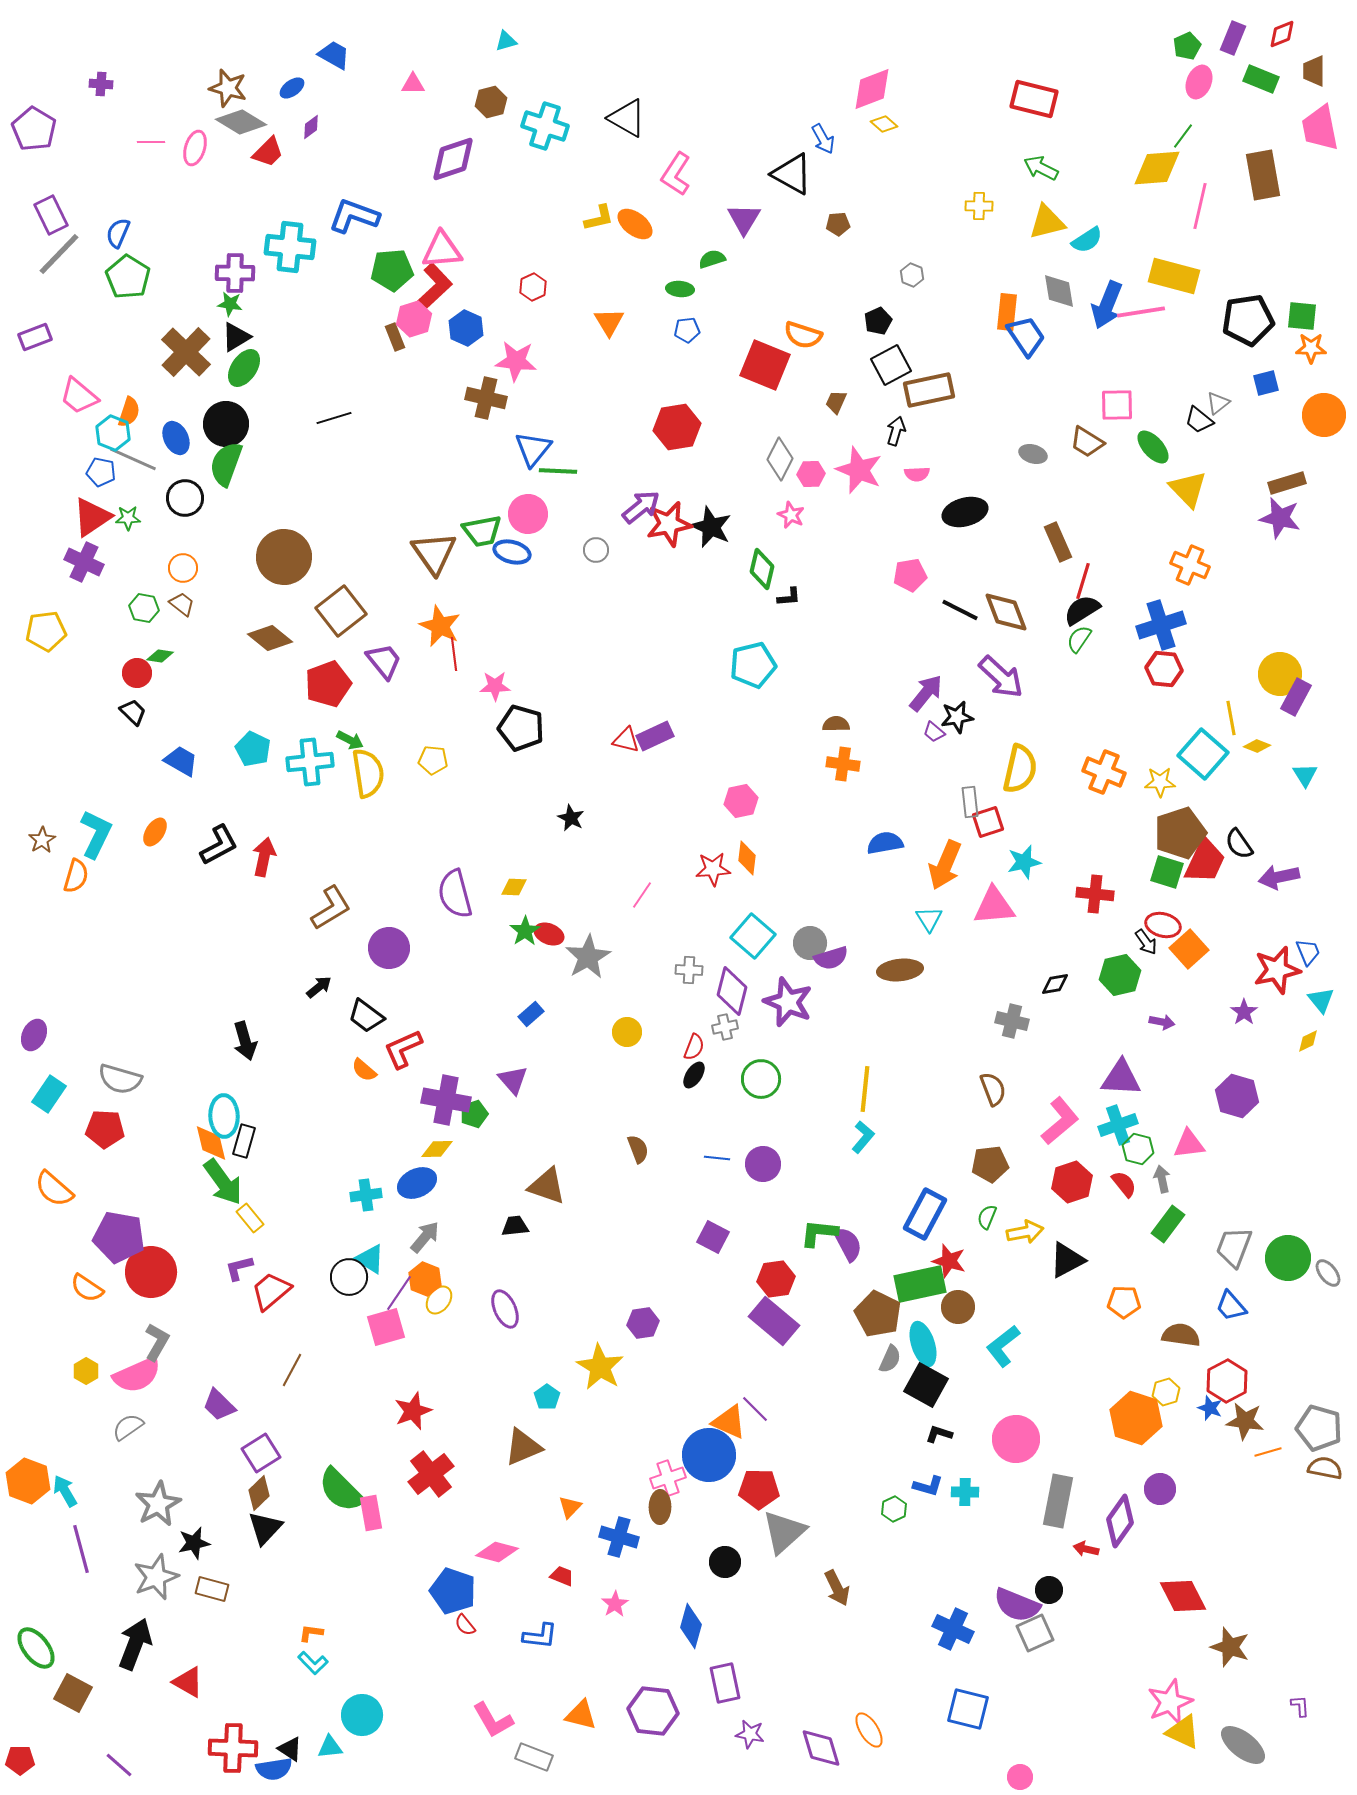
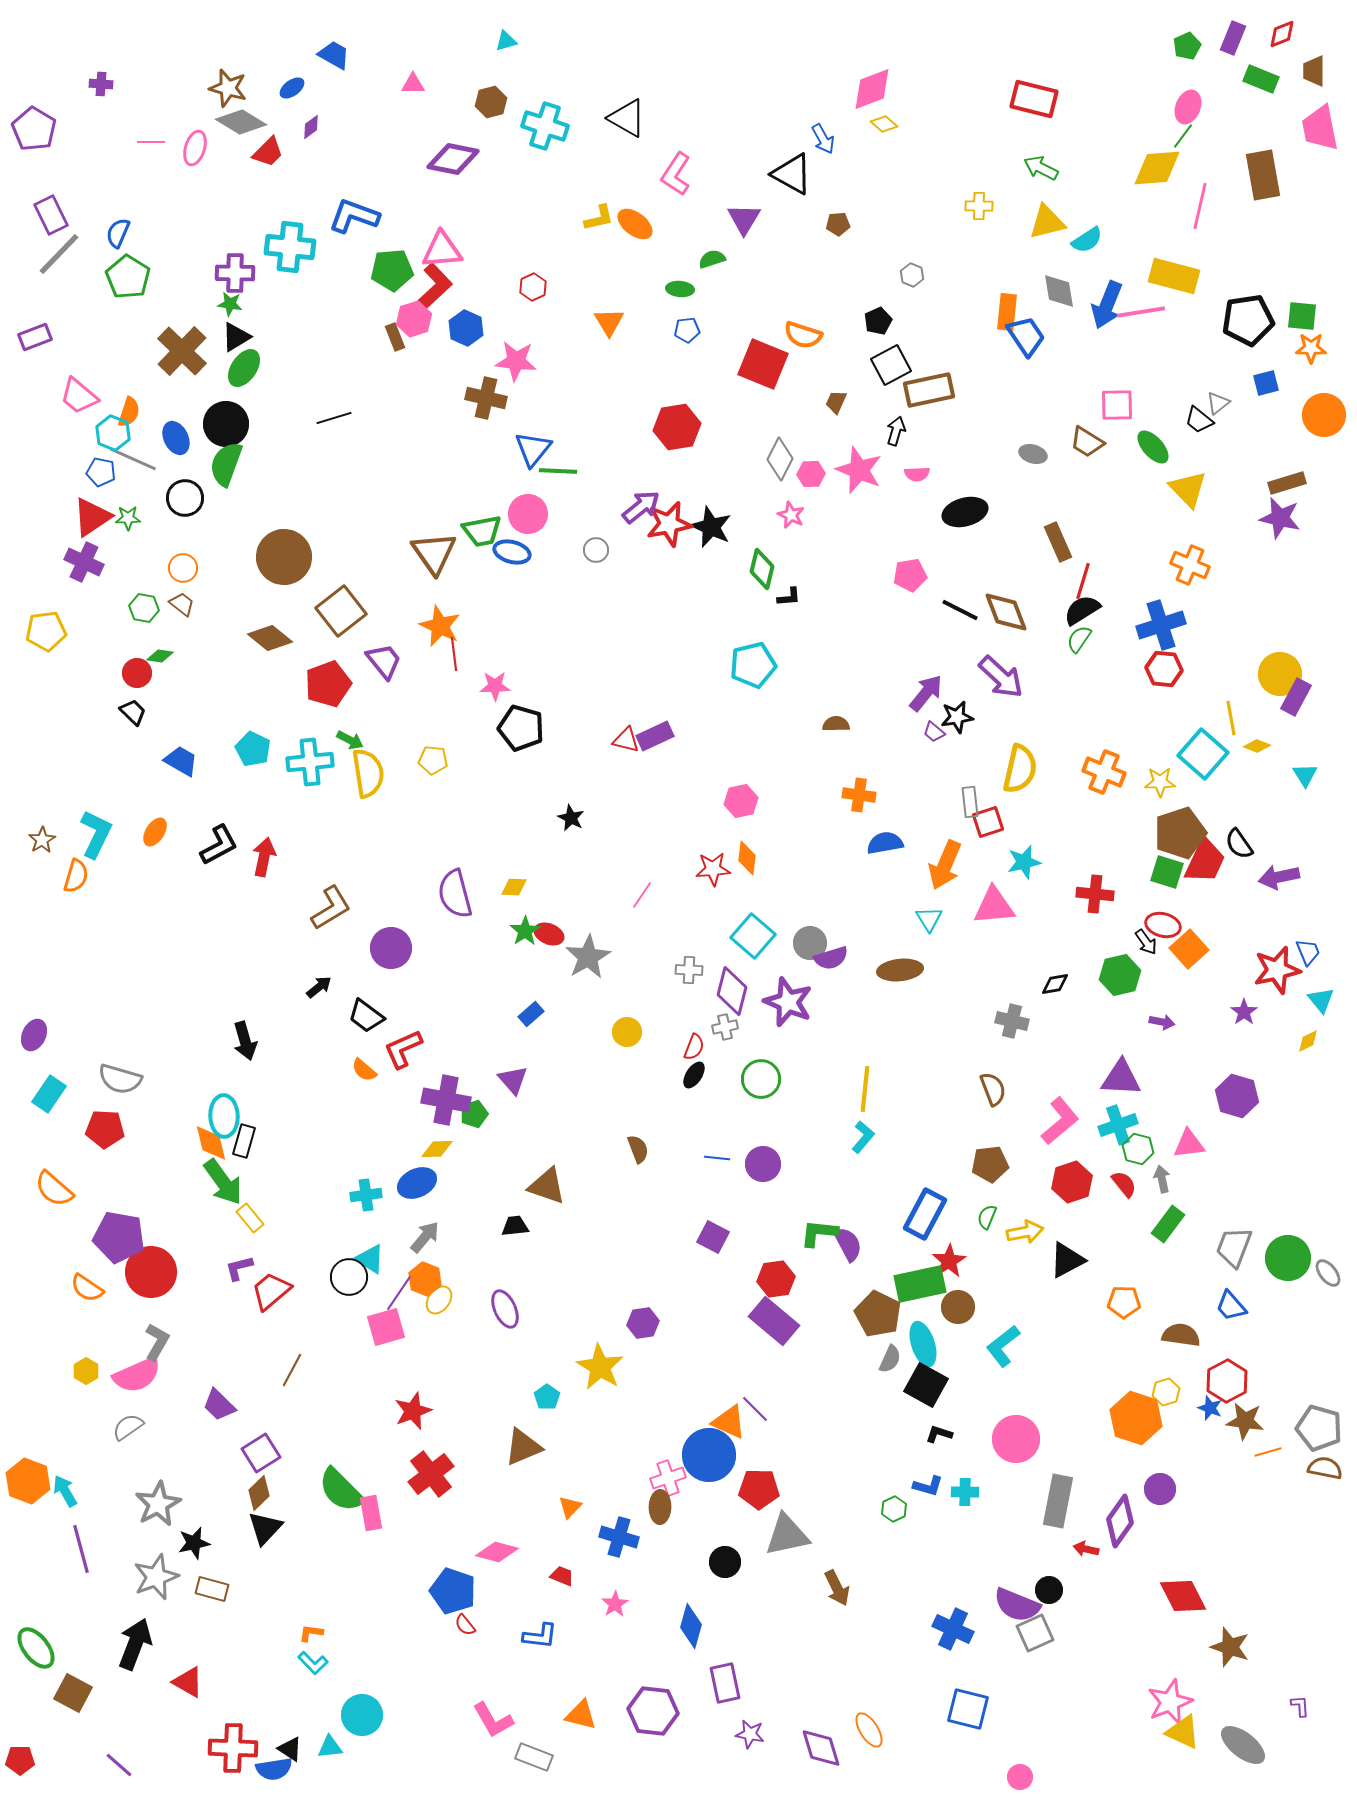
pink ellipse at (1199, 82): moved 11 px left, 25 px down
purple diamond at (453, 159): rotated 30 degrees clockwise
brown cross at (186, 352): moved 4 px left, 1 px up
red square at (765, 365): moved 2 px left, 1 px up
orange cross at (843, 764): moved 16 px right, 31 px down
purple circle at (389, 948): moved 2 px right
red star at (949, 1261): rotated 24 degrees clockwise
gray triangle at (784, 1532): moved 3 px right, 3 px down; rotated 30 degrees clockwise
